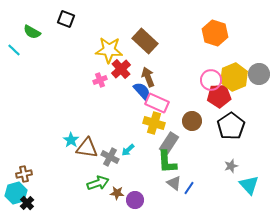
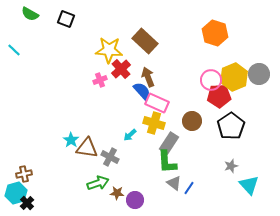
green semicircle: moved 2 px left, 18 px up
cyan arrow: moved 2 px right, 15 px up
